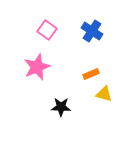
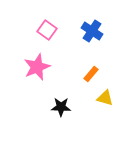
orange rectangle: rotated 28 degrees counterclockwise
yellow triangle: moved 1 px right, 4 px down
